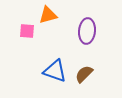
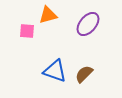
purple ellipse: moved 1 px right, 7 px up; rotated 35 degrees clockwise
